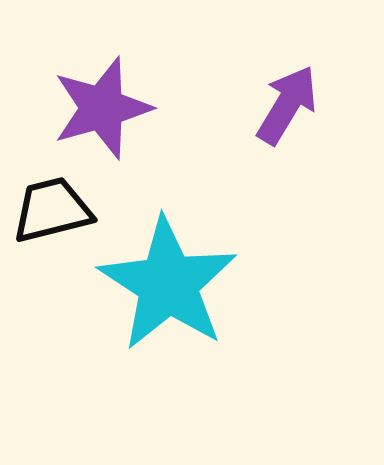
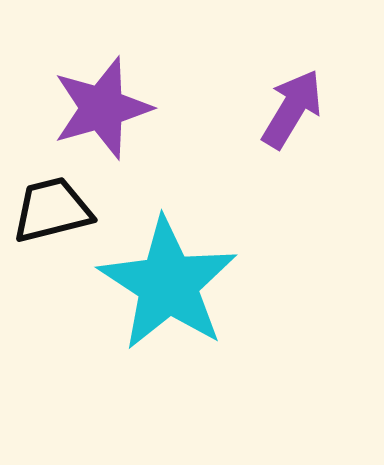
purple arrow: moved 5 px right, 4 px down
